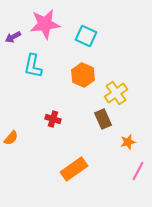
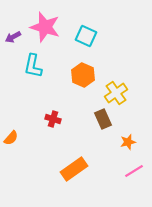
pink star: moved 3 px down; rotated 24 degrees clockwise
pink line: moved 4 px left; rotated 30 degrees clockwise
